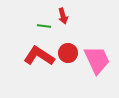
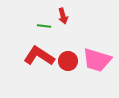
red circle: moved 8 px down
pink trapezoid: rotated 132 degrees clockwise
